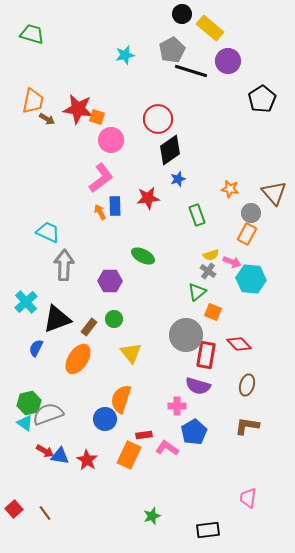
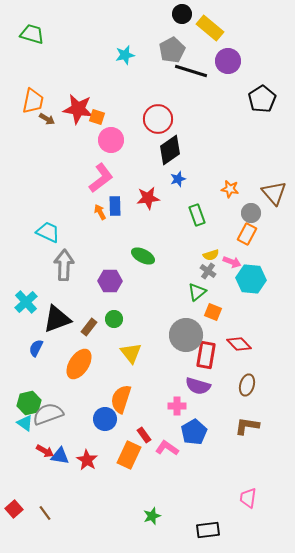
orange ellipse at (78, 359): moved 1 px right, 5 px down
red rectangle at (144, 435): rotated 63 degrees clockwise
